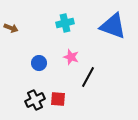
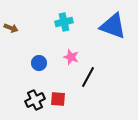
cyan cross: moved 1 px left, 1 px up
